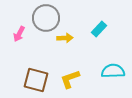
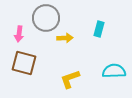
cyan rectangle: rotated 28 degrees counterclockwise
pink arrow: rotated 21 degrees counterclockwise
cyan semicircle: moved 1 px right
brown square: moved 12 px left, 17 px up
